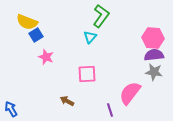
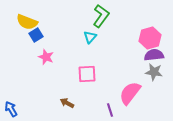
pink hexagon: moved 3 px left; rotated 20 degrees counterclockwise
brown arrow: moved 2 px down
